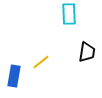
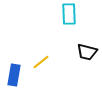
black trapezoid: rotated 95 degrees clockwise
blue rectangle: moved 1 px up
